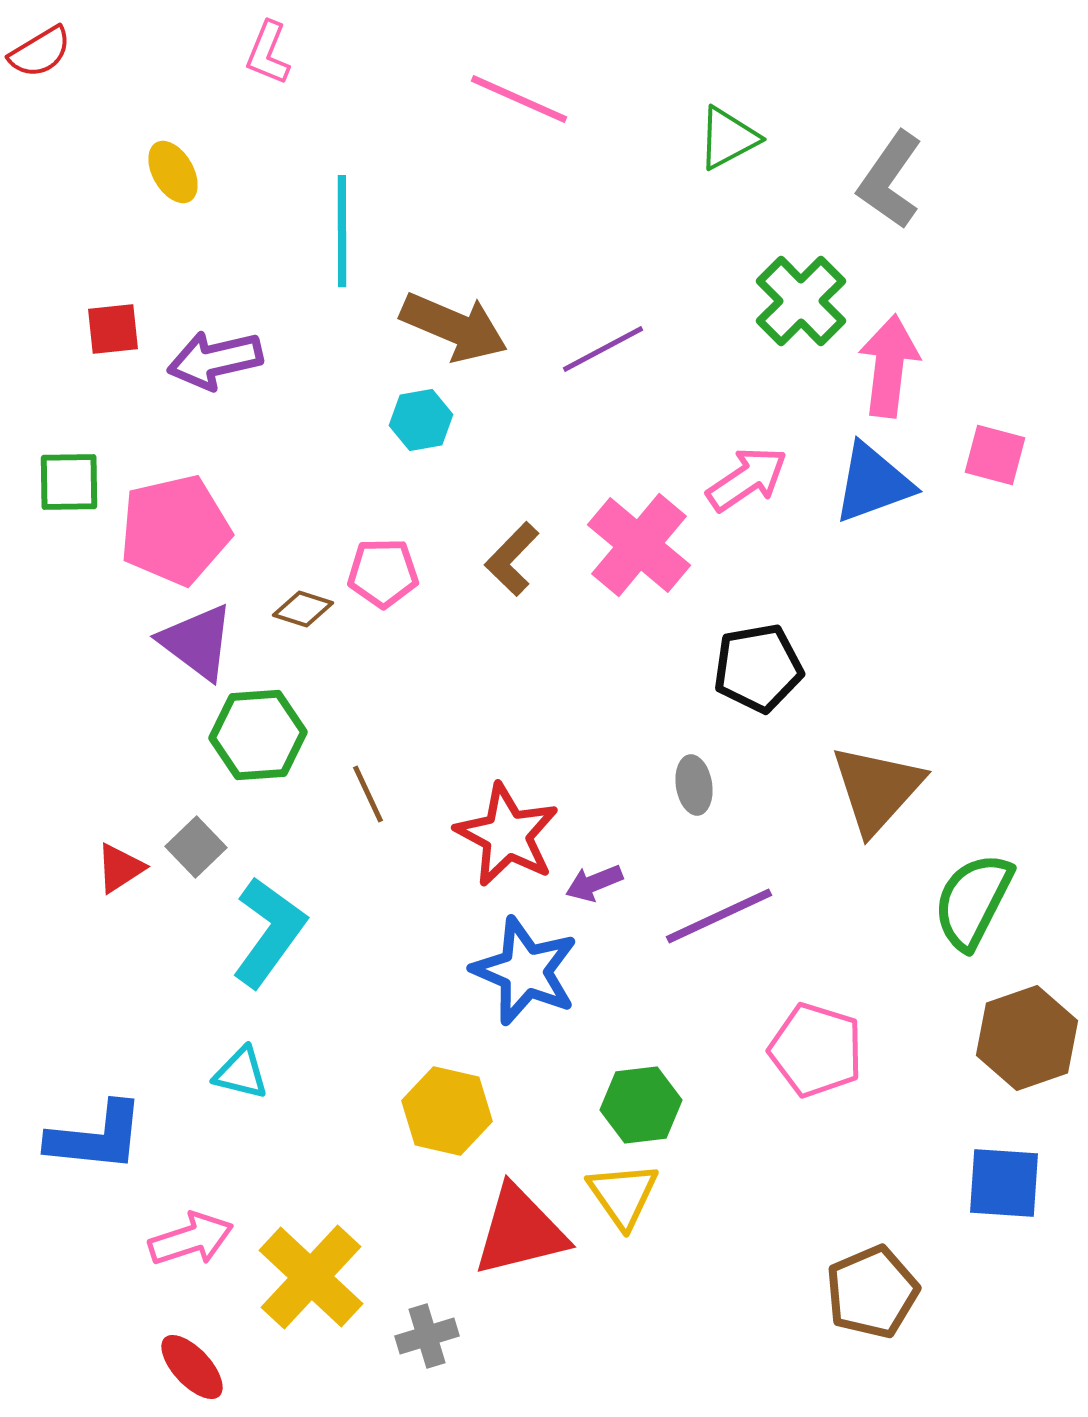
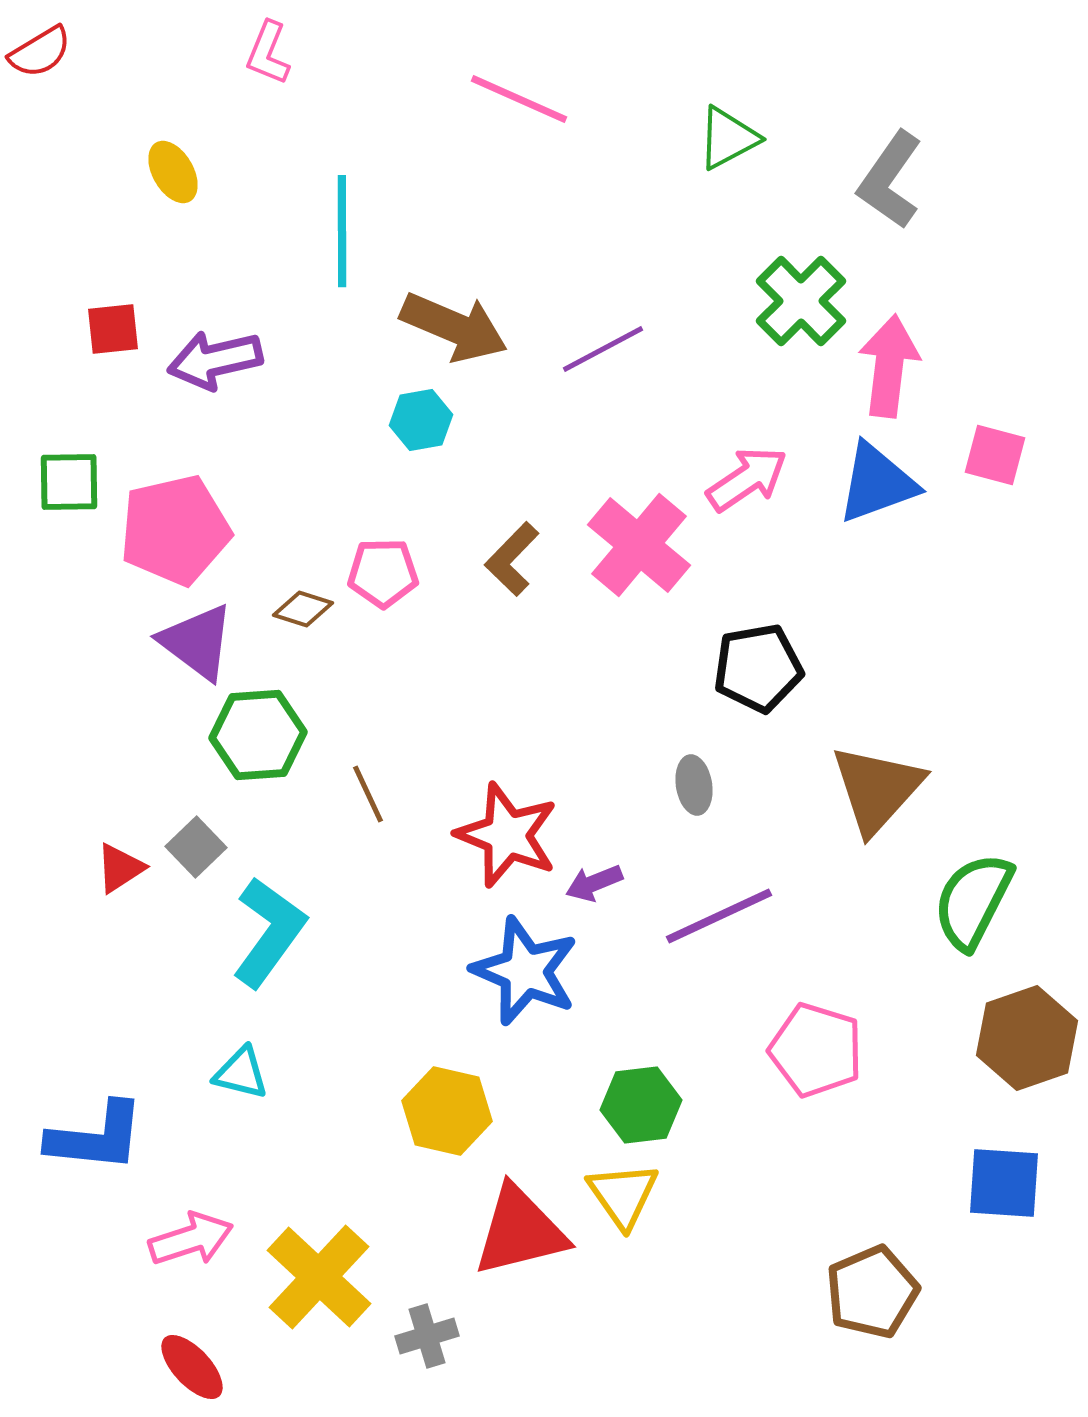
blue triangle at (873, 483): moved 4 px right
red star at (507, 835): rotated 6 degrees counterclockwise
yellow cross at (311, 1277): moved 8 px right
